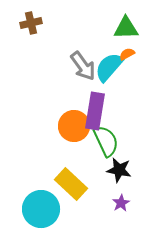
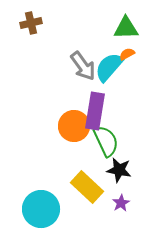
yellow rectangle: moved 16 px right, 3 px down
